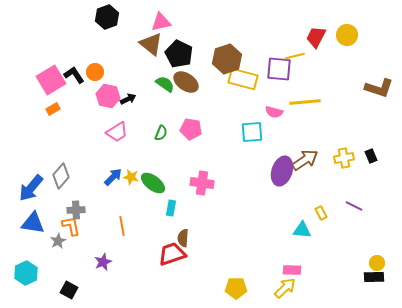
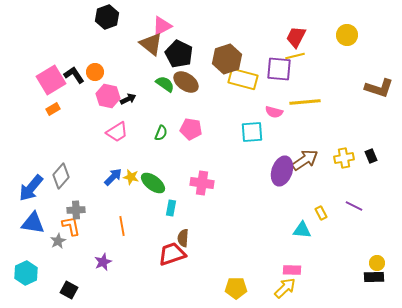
pink triangle at (161, 22): moved 1 px right, 4 px down; rotated 15 degrees counterclockwise
red trapezoid at (316, 37): moved 20 px left
